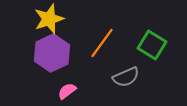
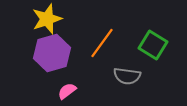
yellow star: moved 2 px left
green square: moved 1 px right
purple hexagon: rotated 9 degrees clockwise
gray semicircle: moved 1 px right, 1 px up; rotated 32 degrees clockwise
